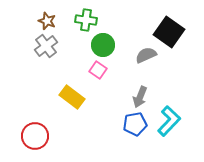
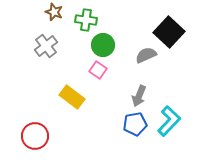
brown star: moved 7 px right, 9 px up
black square: rotated 8 degrees clockwise
gray arrow: moved 1 px left, 1 px up
